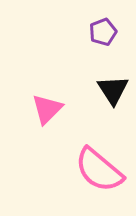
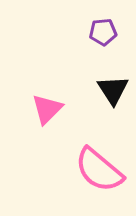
purple pentagon: rotated 16 degrees clockwise
